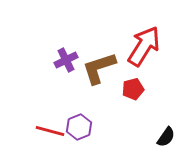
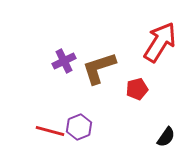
red arrow: moved 16 px right, 4 px up
purple cross: moved 2 px left, 1 px down
red pentagon: moved 4 px right
